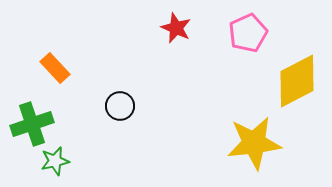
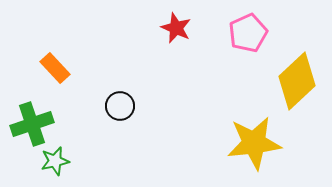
yellow diamond: rotated 16 degrees counterclockwise
